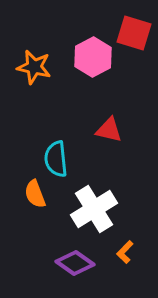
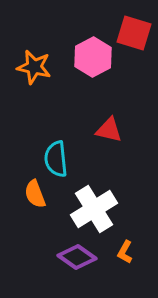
orange L-shape: rotated 15 degrees counterclockwise
purple diamond: moved 2 px right, 6 px up
